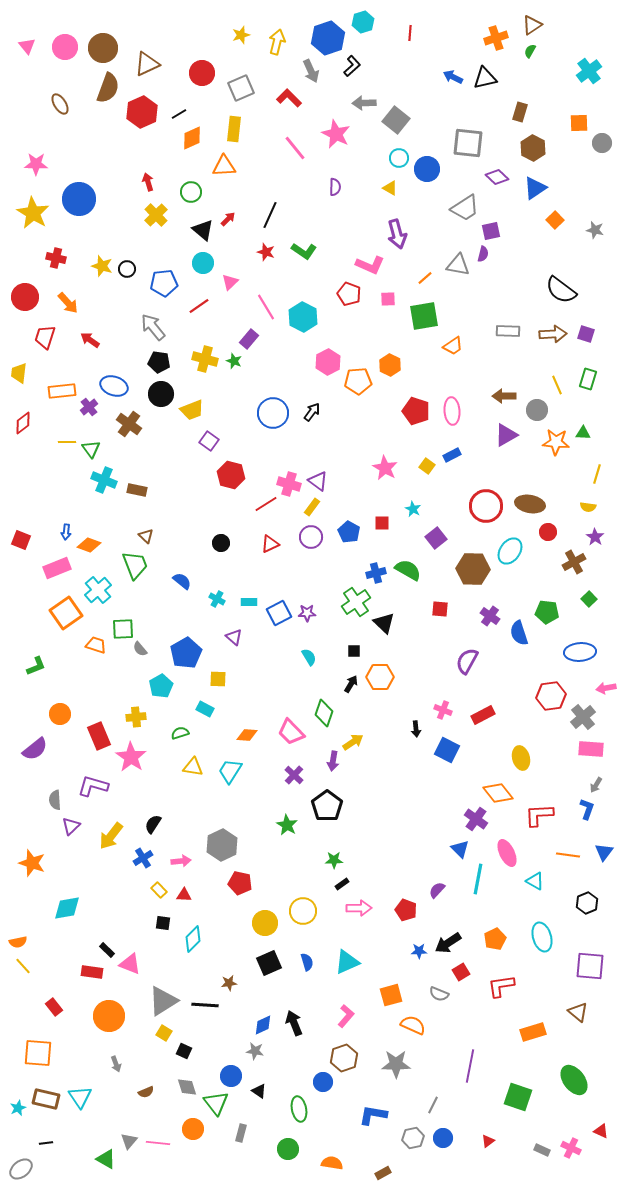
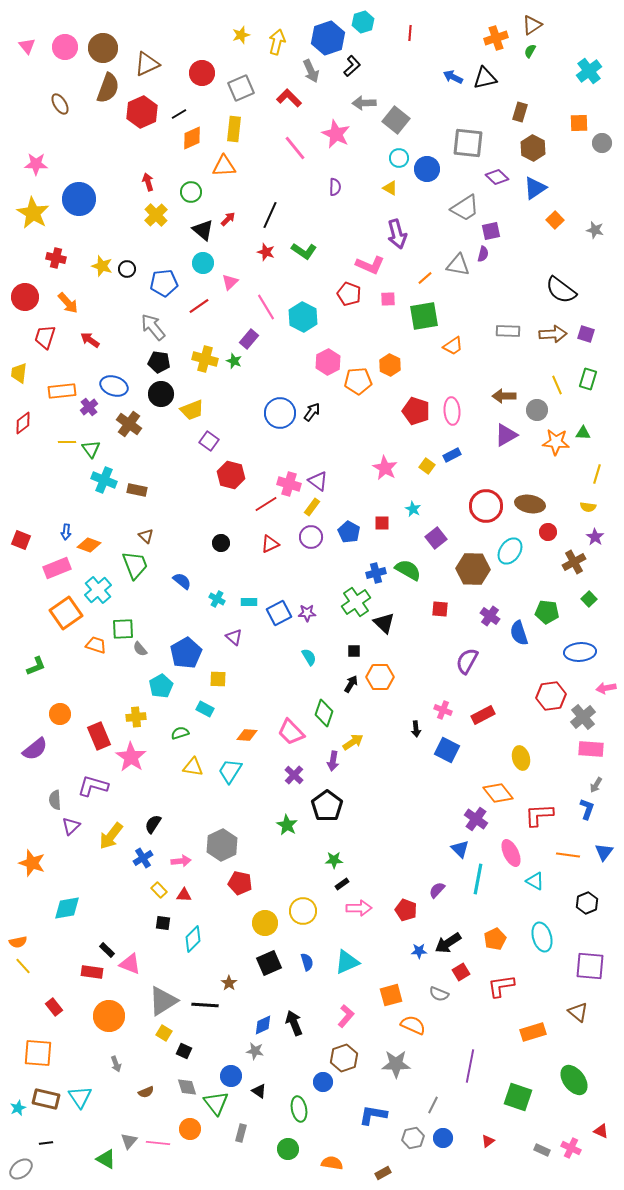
blue circle at (273, 413): moved 7 px right
pink ellipse at (507, 853): moved 4 px right
brown star at (229, 983): rotated 28 degrees counterclockwise
orange circle at (193, 1129): moved 3 px left
